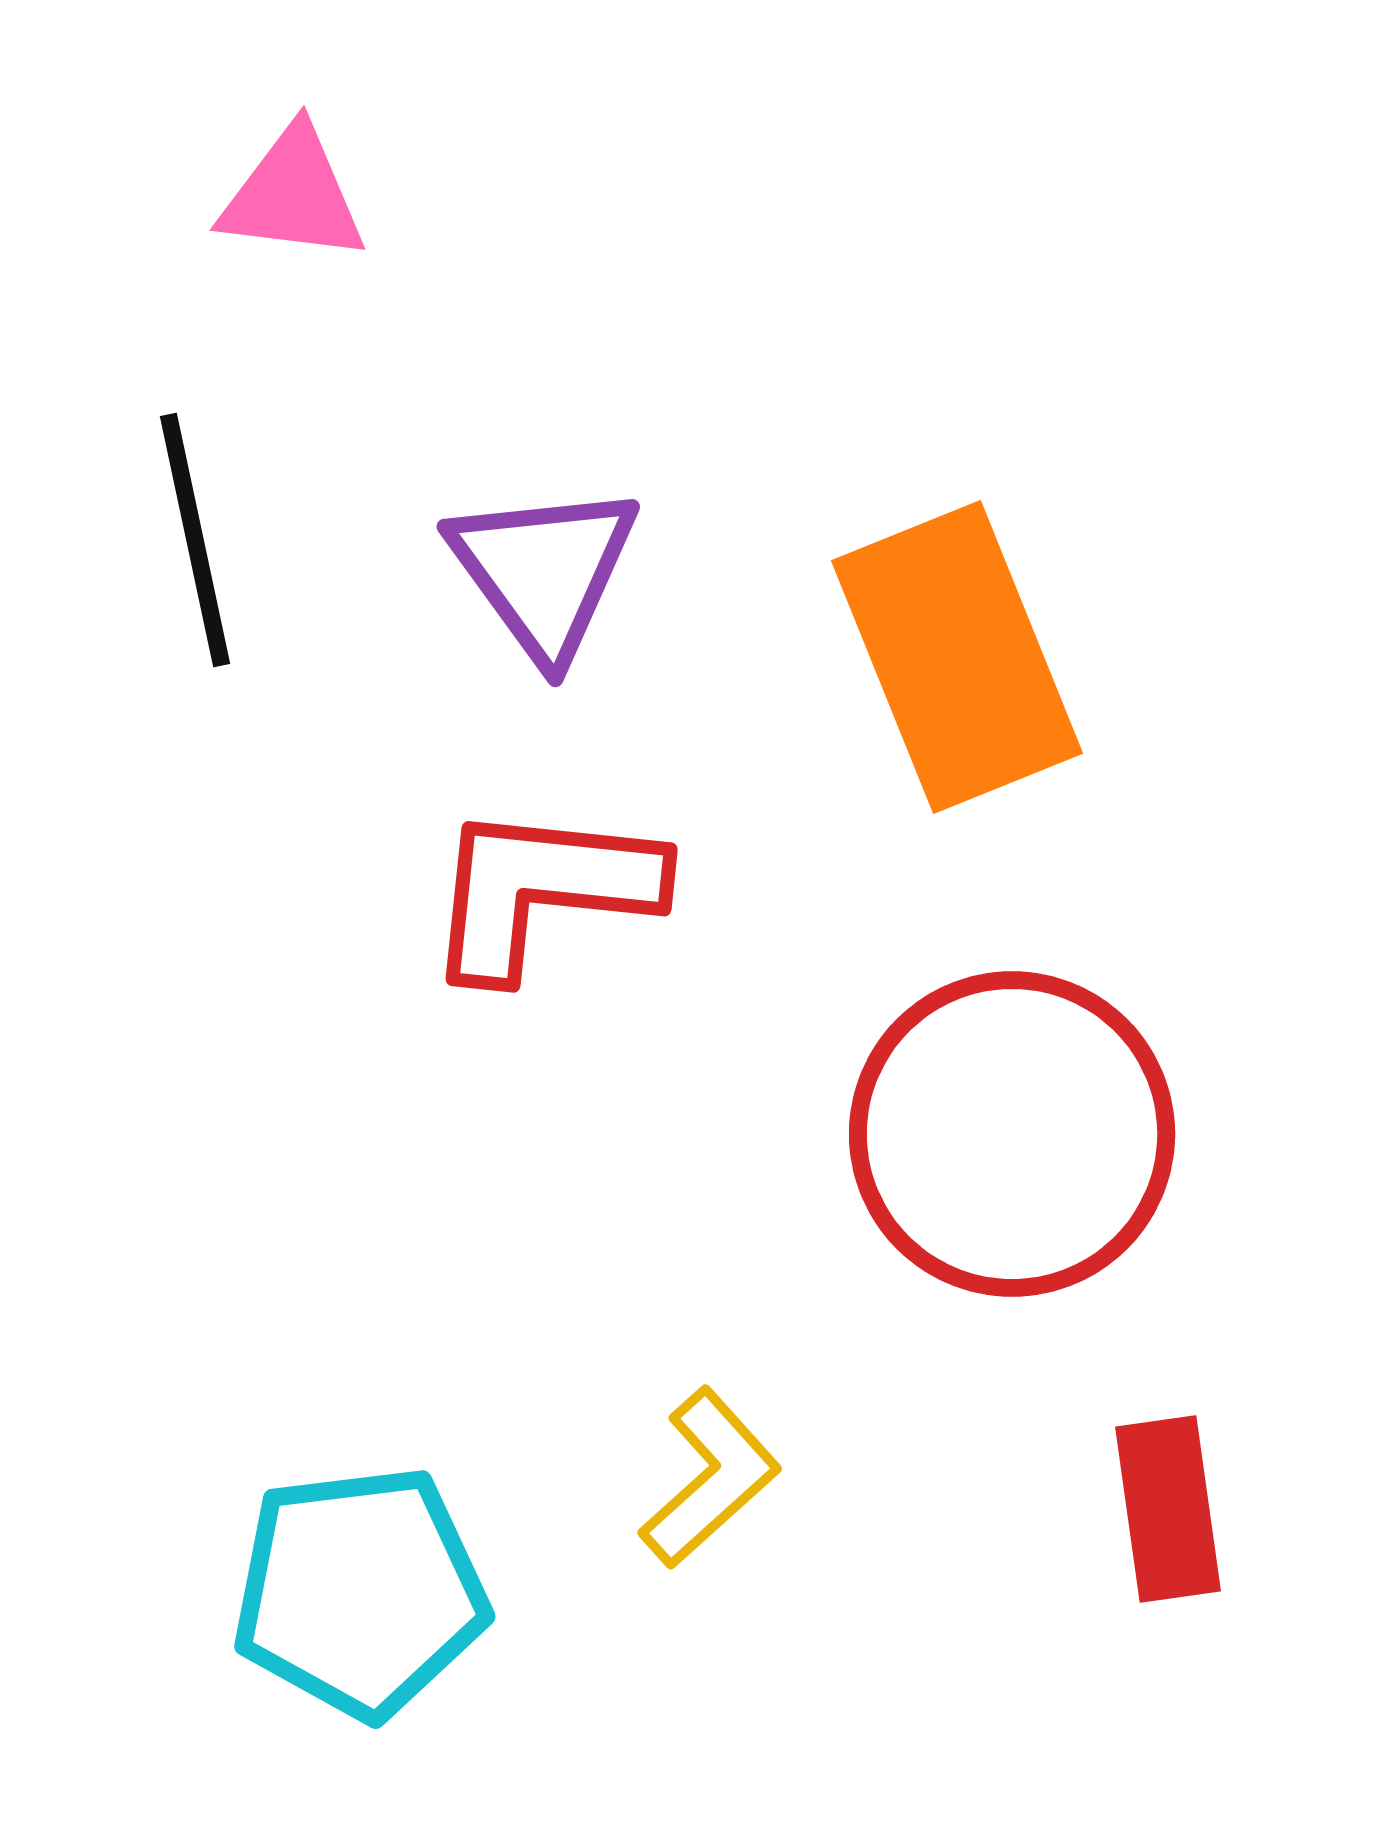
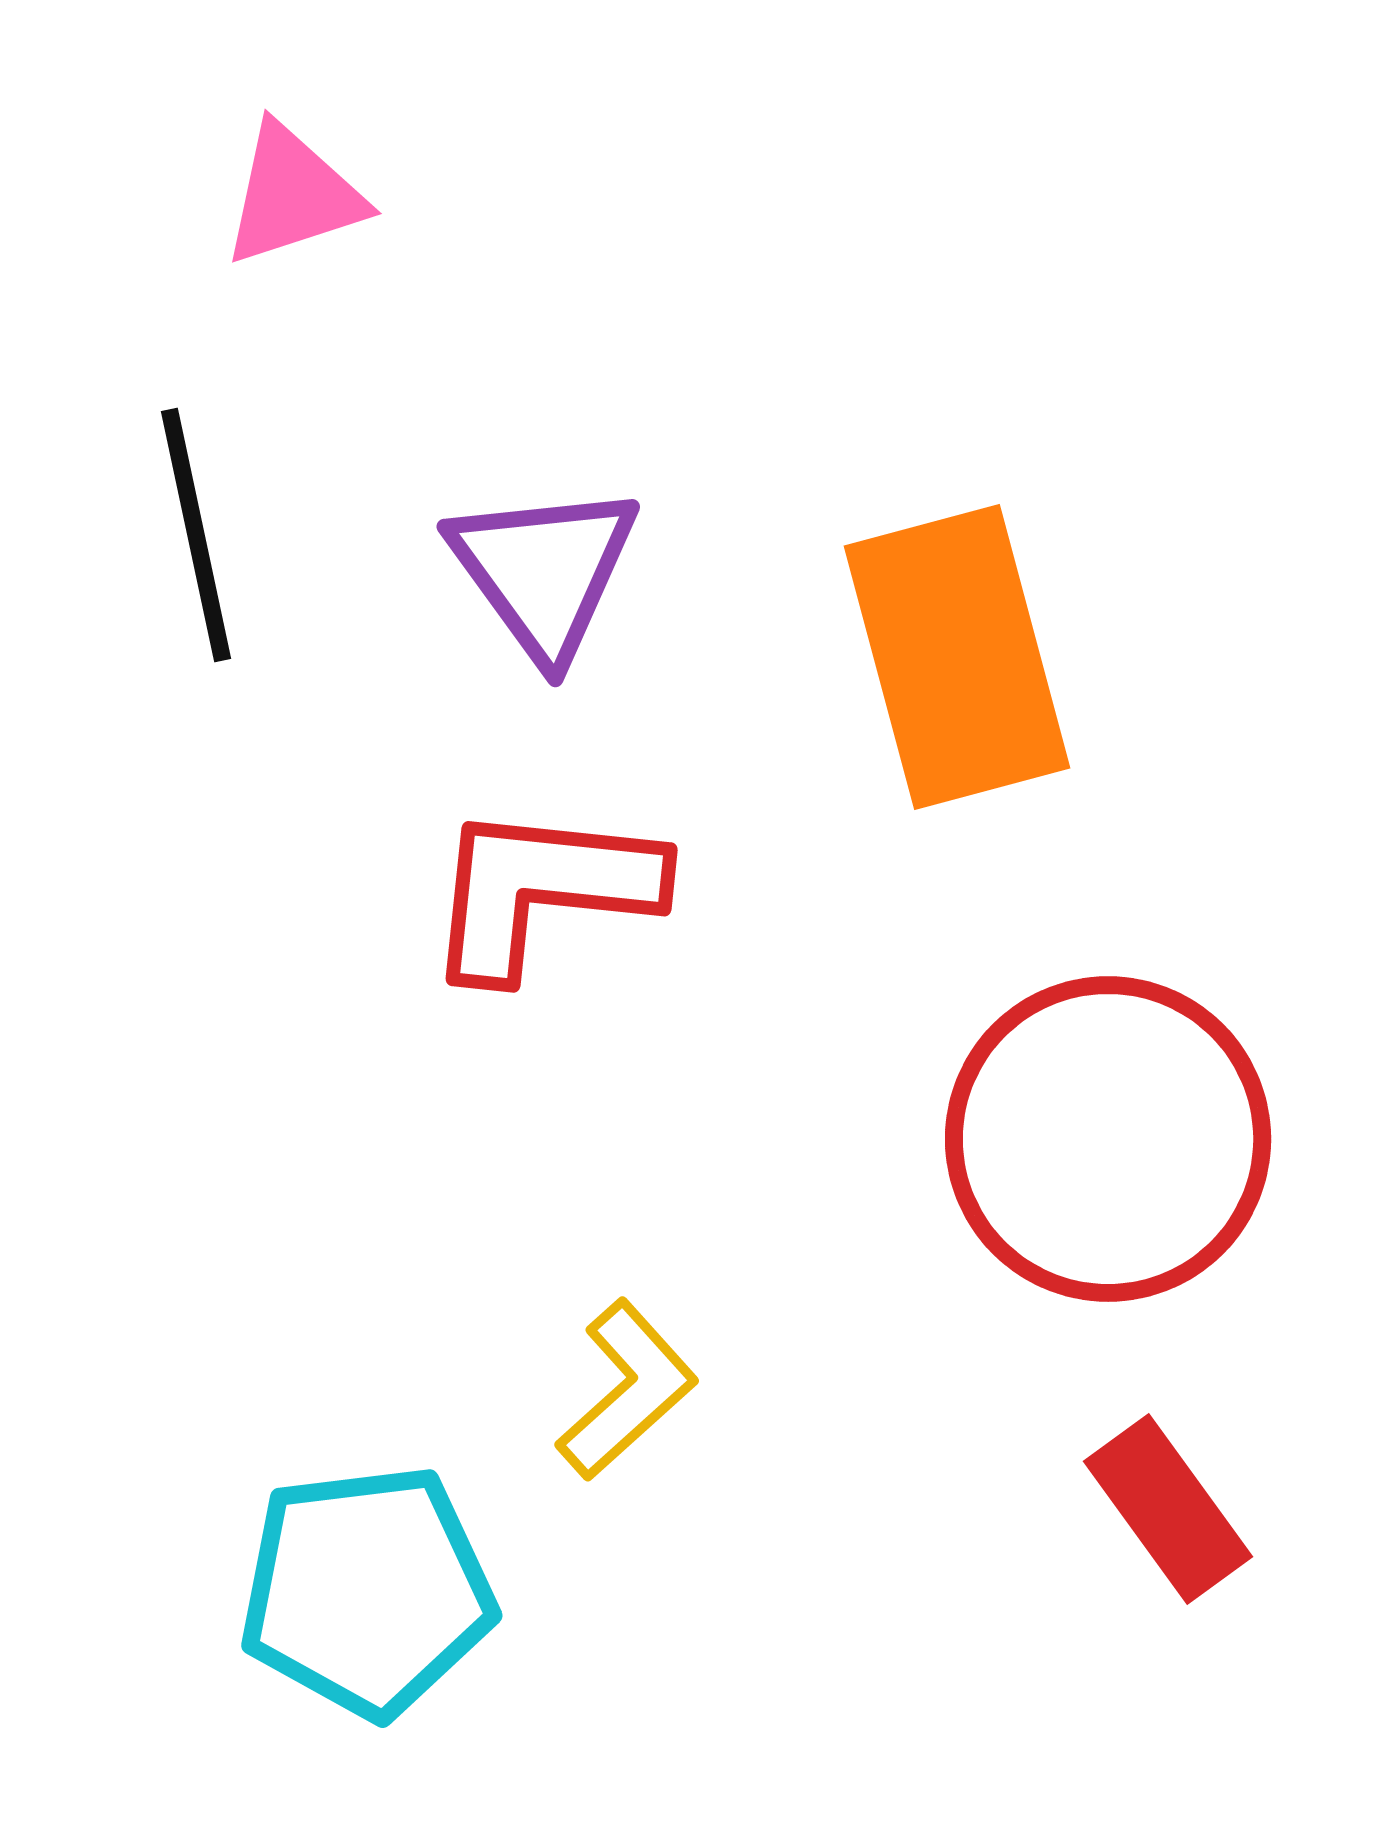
pink triangle: rotated 25 degrees counterclockwise
black line: moved 1 px right, 5 px up
orange rectangle: rotated 7 degrees clockwise
red circle: moved 96 px right, 5 px down
yellow L-shape: moved 83 px left, 88 px up
red rectangle: rotated 28 degrees counterclockwise
cyan pentagon: moved 7 px right, 1 px up
